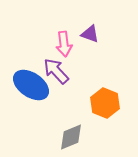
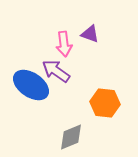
purple arrow: rotated 12 degrees counterclockwise
orange hexagon: rotated 16 degrees counterclockwise
